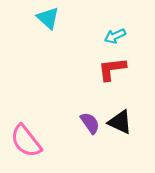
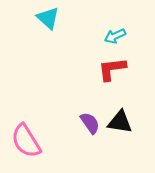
black triangle: rotated 16 degrees counterclockwise
pink semicircle: rotated 6 degrees clockwise
